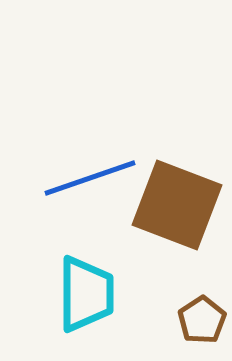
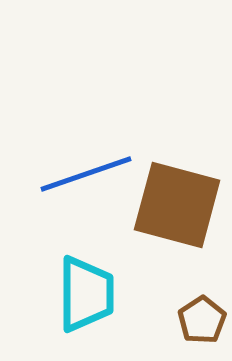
blue line: moved 4 px left, 4 px up
brown square: rotated 6 degrees counterclockwise
